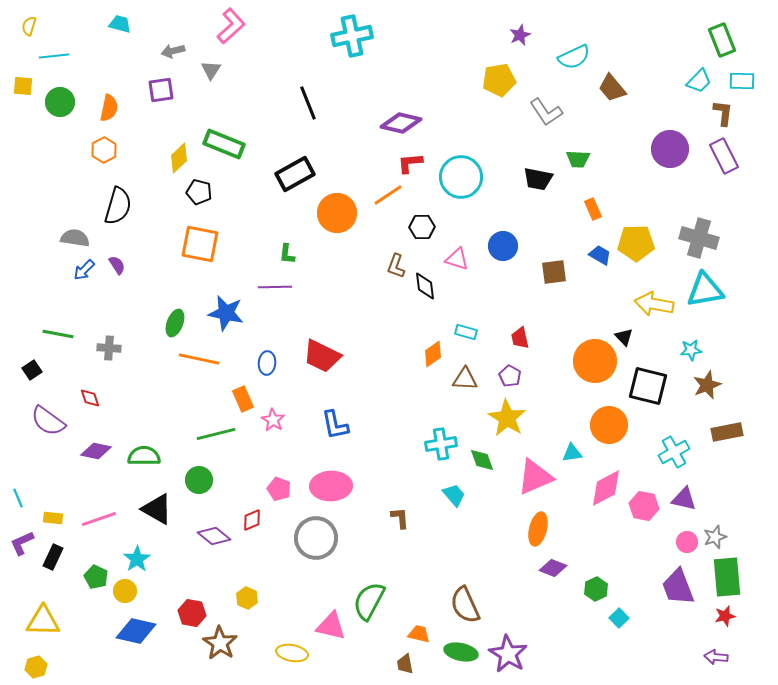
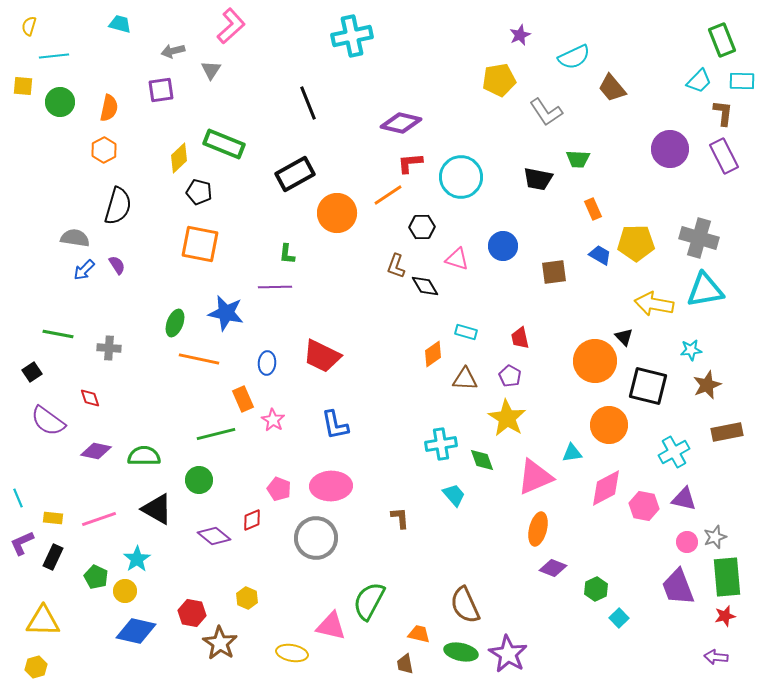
black diamond at (425, 286): rotated 24 degrees counterclockwise
black square at (32, 370): moved 2 px down
